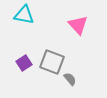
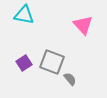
pink triangle: moved 5 px right
